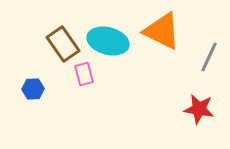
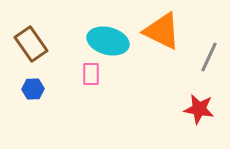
brown rectangle: moved 32 px left
pink rectangle: moved 7 px right; rotated 15 degrees clockwise
